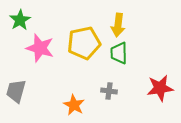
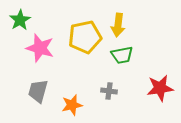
yellow pentagon: moved 1 px right, 6 px up
green trapezoid: moved 3 px right, 2 px down; rotated 100 degrees counterclockwise
gray trapezoid: moved 22 px right
orange star: moved 2 px left; rotated 30 degrees clockwise
